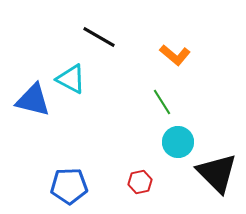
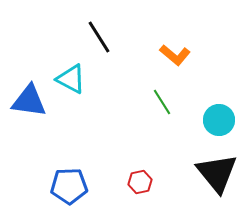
black line: rotated 28 degrees clockwise
blue triangle: moved 4 px left, 1 px down; rotated 6 degrees counterclockwise
cyan circle: moved 41 px right, 22 px up
black triangle: rotated 6 degrees clockwise
